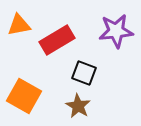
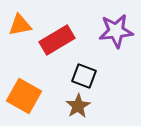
orange triangle: moved 1 px right
black square: moved 3 px down
brown star: rotated 10 degrees clockwise
